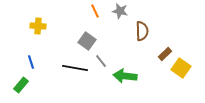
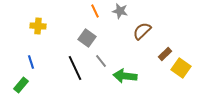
brown semicircle: rotated 132 degrees counterclockwise
gray square: moved 3 px up
black line: rotated 55 degrees clockwise
